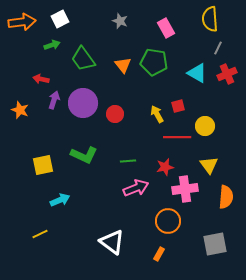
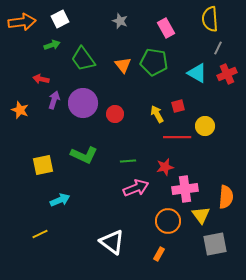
yellow triangle: moved 8 px left, 50 px down
